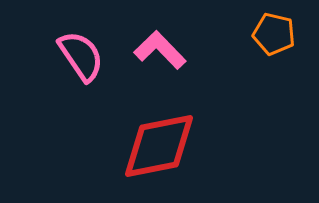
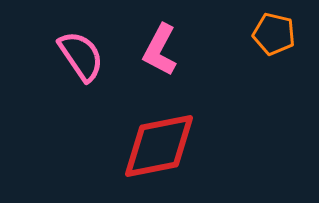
pink L-shape: rotated 108 degrees counterclockwise
